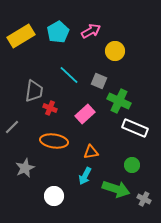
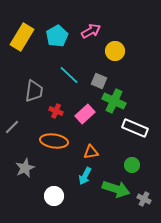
cyan pentagon: moved 1 px left, 4 px down
yellow rectangle: moved 1 px right, 1 px down; rotated 28 degrees counterclockwise
green cross: moved 5 px left
red cross: moved 6 px right, 3 px down
